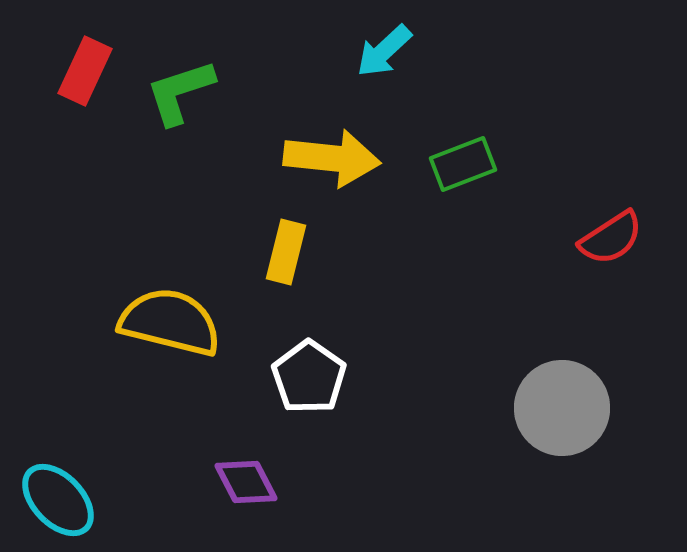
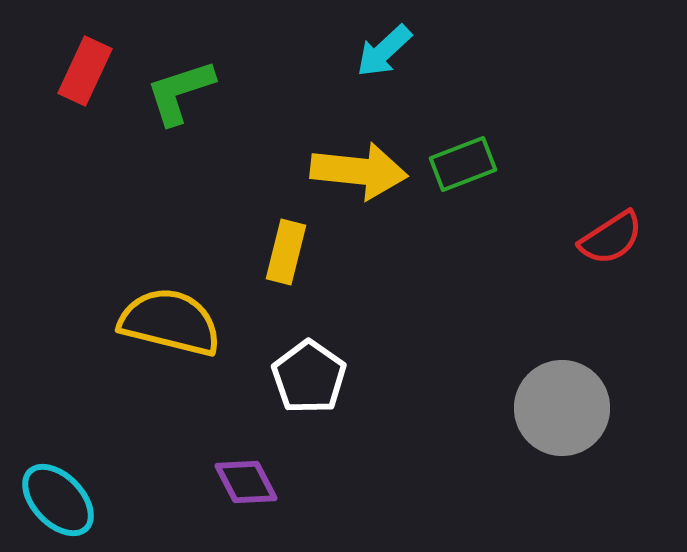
yellow arrow: moved 27 px right, 13 px down
